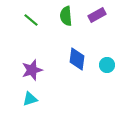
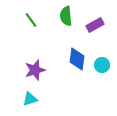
purple rectangle: moved 2 px left, 10 px down
green line: rotated 14 degrees clockwise
cyan circle: moved 5 px left
purple star: moved 3 px right
